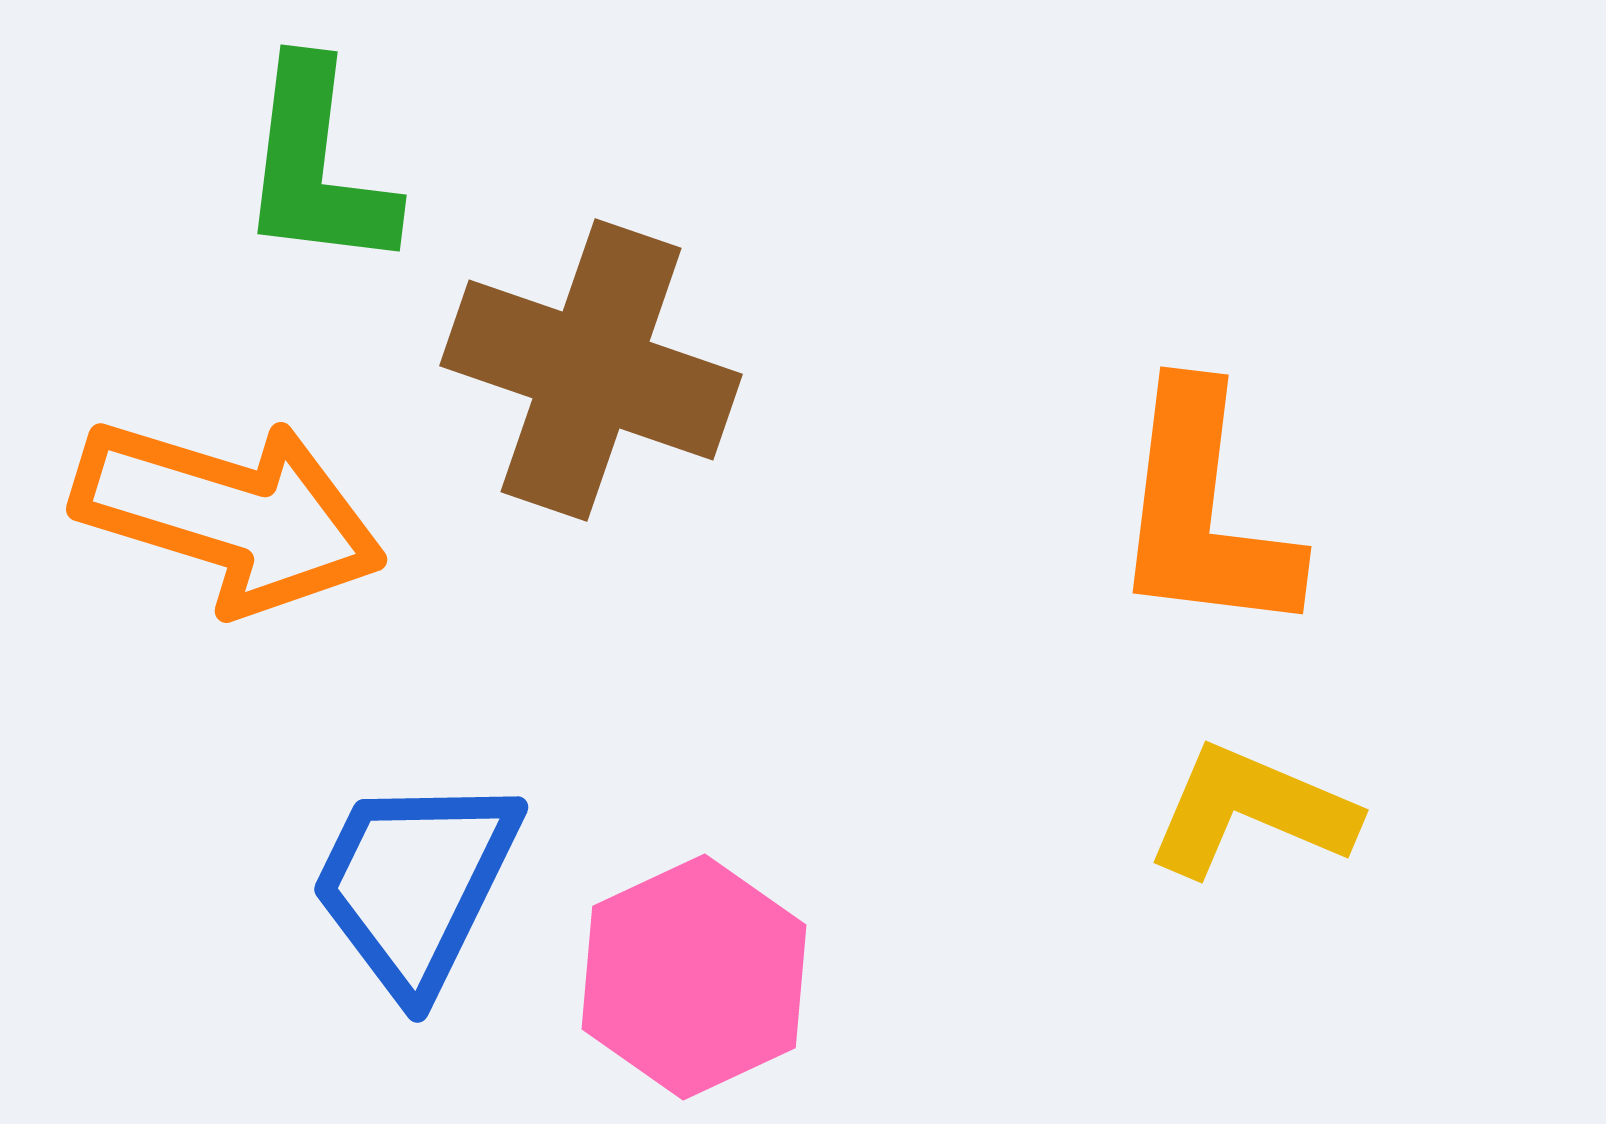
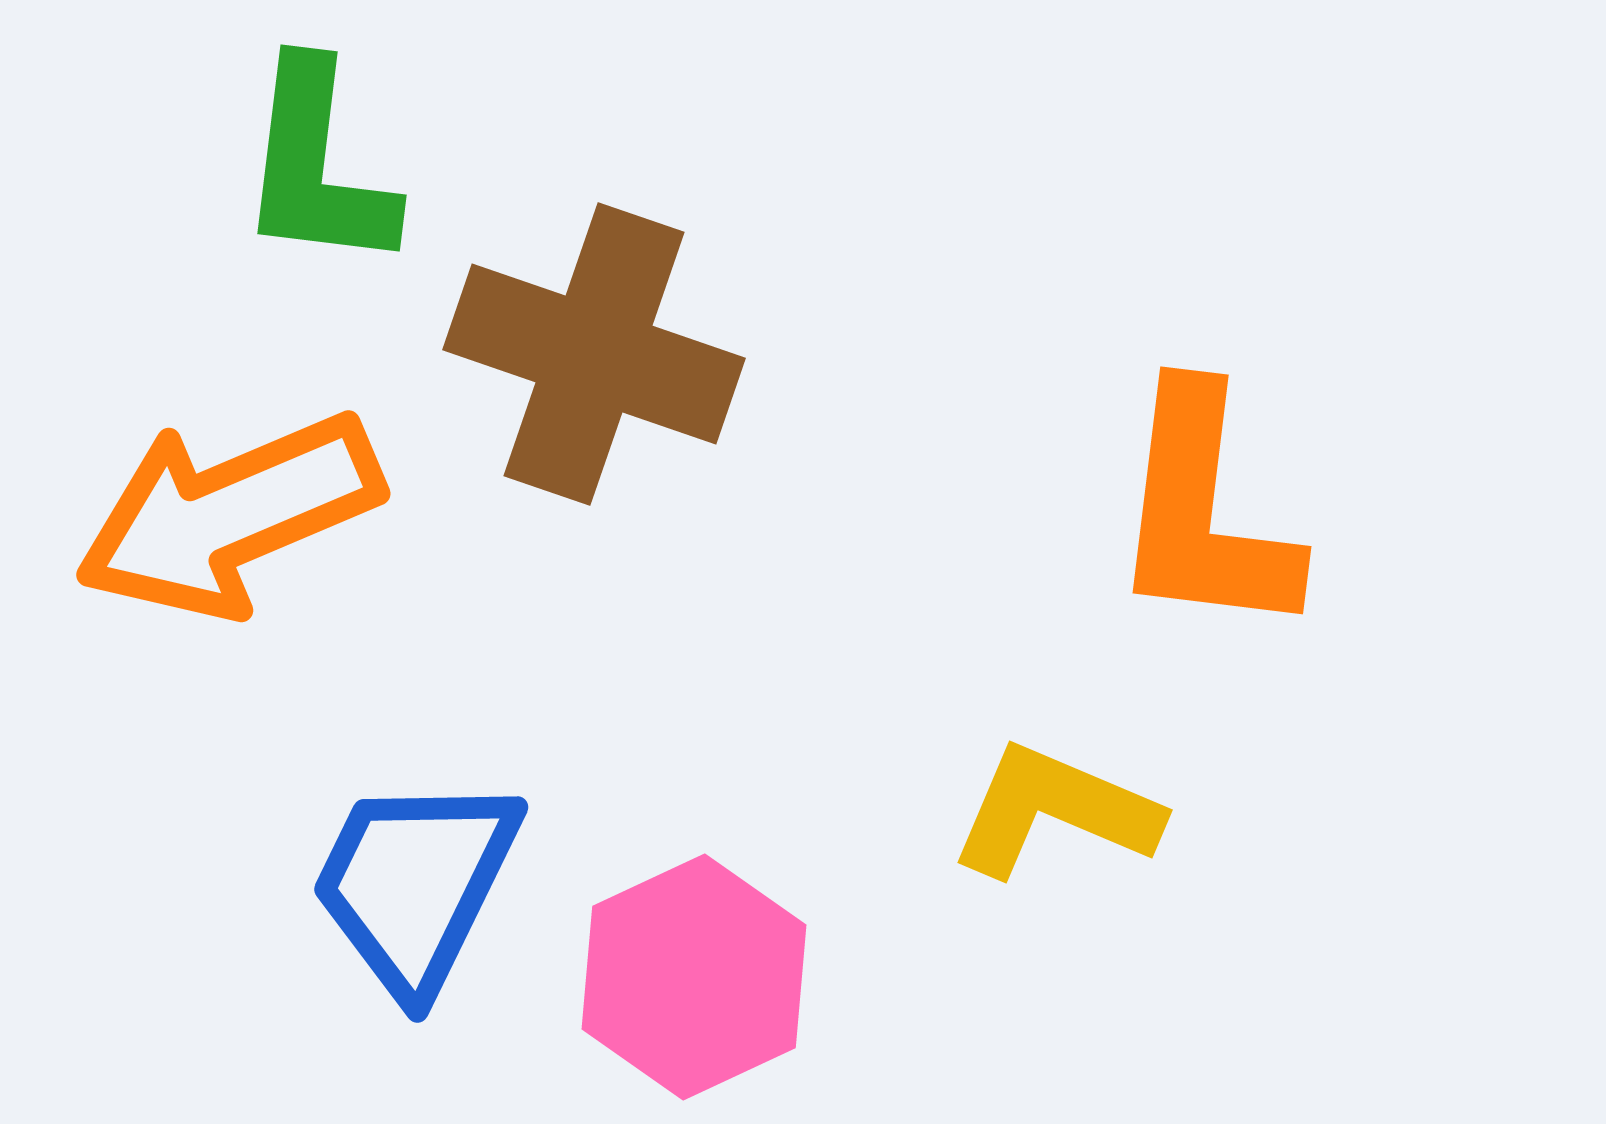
brown cross: moved 3 px right, 16 px up
orange arrow: rotated 140 degrees clockwise
yellow L-shape: moved 196 px left
